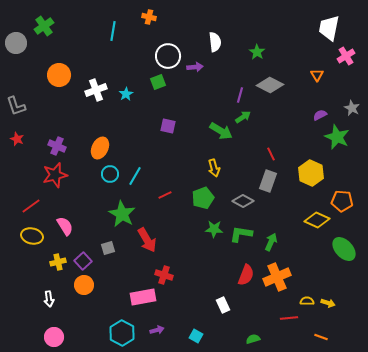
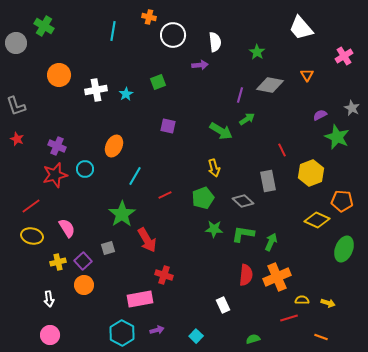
green cross at (44, 26): rotated 24 degrees counterclockwise
white trapezoid at (329, 28): moved 28 px left; rotated 52 degrees counterclockwise
white circle at (168, 56): moved 5 px right, 21 px up
pink cross at (346, 56): moved 2 px left
purple arrow at (195, 67): moved 5 px right, 2 px up
orange triangle at (317, 75): moved 10 px left
gray diamond at (270, 85): rotated 16 degrees counterclockwise
white cross at (96, 90): rotated 10 degrees clockwise
green arrow at (243, 117): moved 4 px right, 2 px down
orange ellipse at (100, 148): moved 14 px right, 2 px up
red line at (271, 154): moved 11 px right, 4 px up
yellow hexagon at (311, 173): rotated 15 degrees clockwise
cyan circle at (110, 174): moved 25 px left, 5 px up
gray rectangle at (268, 181): rotated 30 degrees counterclockwise
gray diamond at (243, 201): rotated 15 degrees clockwise
green star at (122, 214): rotated 8 degrees clockwise
pink semicircle at (65, 226): moved 2 px right, 2 px down
green L-shape at (241, 234): moved 2 px right
green ellipse at (344, 249): rotated 65 degrees clockwise
red semicircle at (246, 275): rotated 15 degrees counterclockwise
pink rectangle at (143, 297): moved 3 px left, 2 px down
yellow semicircle at (307, 301): moved 5 px left, 1 px up
red line at (289, 318): rotated 12 degrees counterclockwise
cyan square at (196, 336): rotated 16 degrees clockwise
pink circle at (54, 337): moved 4 px left, 2 px up
